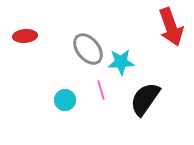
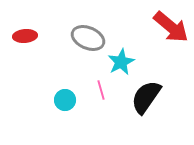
red arrow: rotated 30 degrees counterclockwise
gray ellipse: moved 11 px up; rotated 28 degrees counterclockwise
cyan star: rotated 24 degrees counterclockwise
black semicircle: moved 1 px right, 2 px up
